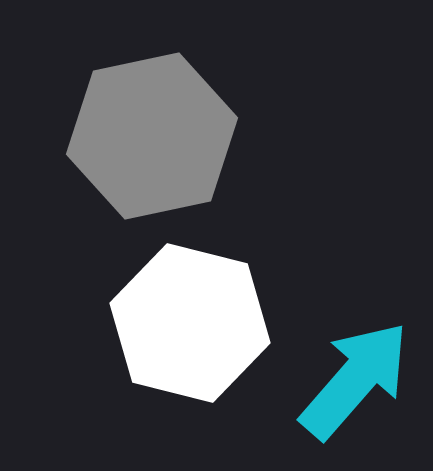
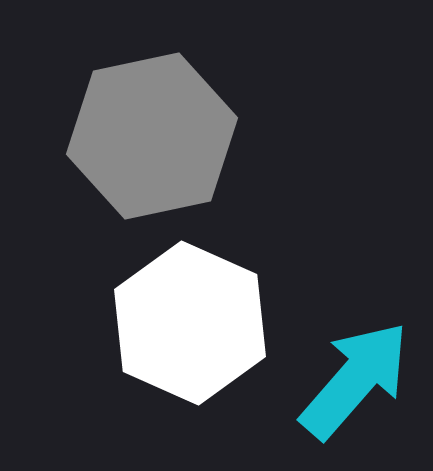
white hexagon: rotated 10 degrees clockwise
